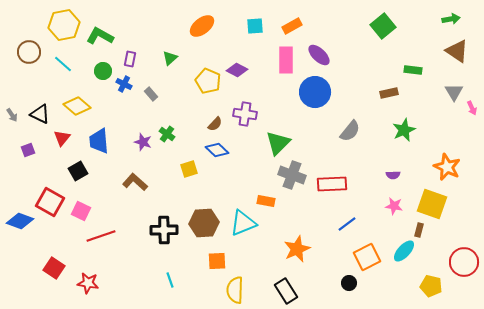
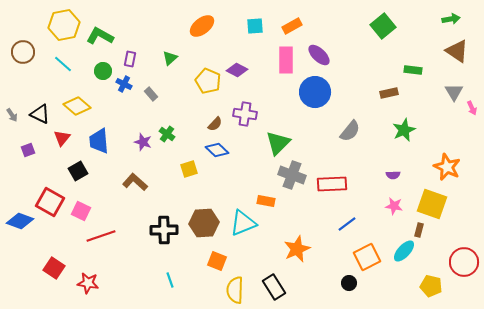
brown circle at (29, 52): moved 6 px left
orange square at (217, 261): rotated 24 degrees clockwise
black rectangle at (286, 291): moved 12 px left, 4 px up
